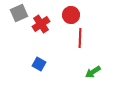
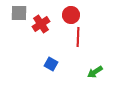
gray square: rotated 24 degrees clockwise
red line: moved 2 px left, 1 px up
blue square: moved 12 px right
green arrow: moved 2 px right
